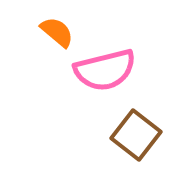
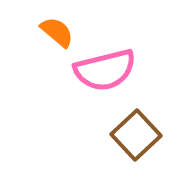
brown square: rotated 9 degrees clockwise
